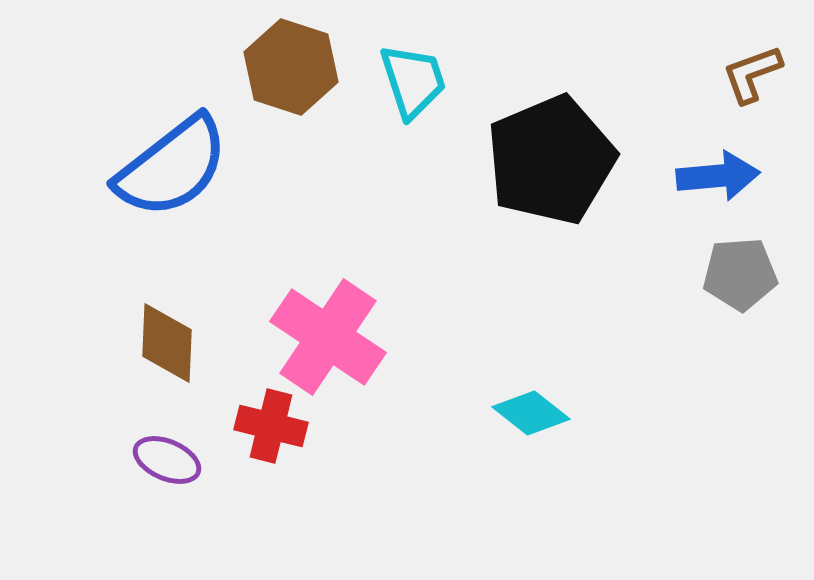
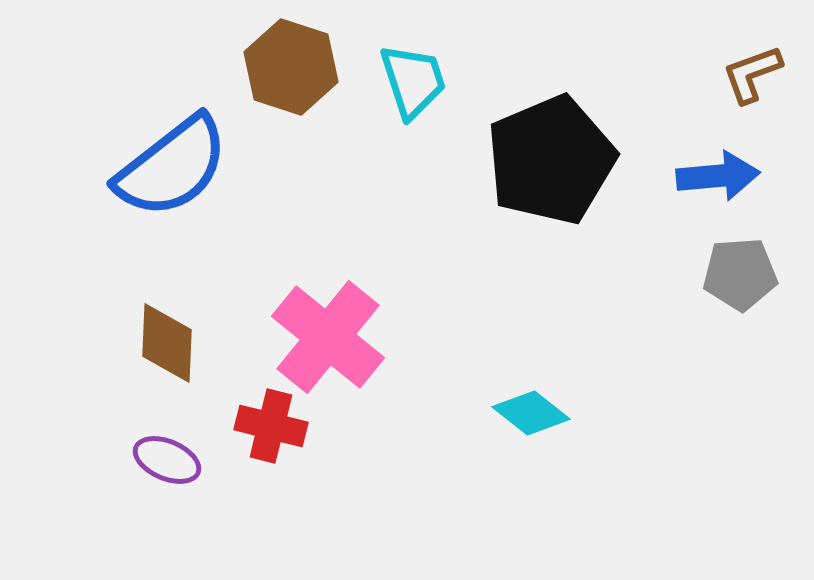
pink cross: rotated 5 degrees clockwise
